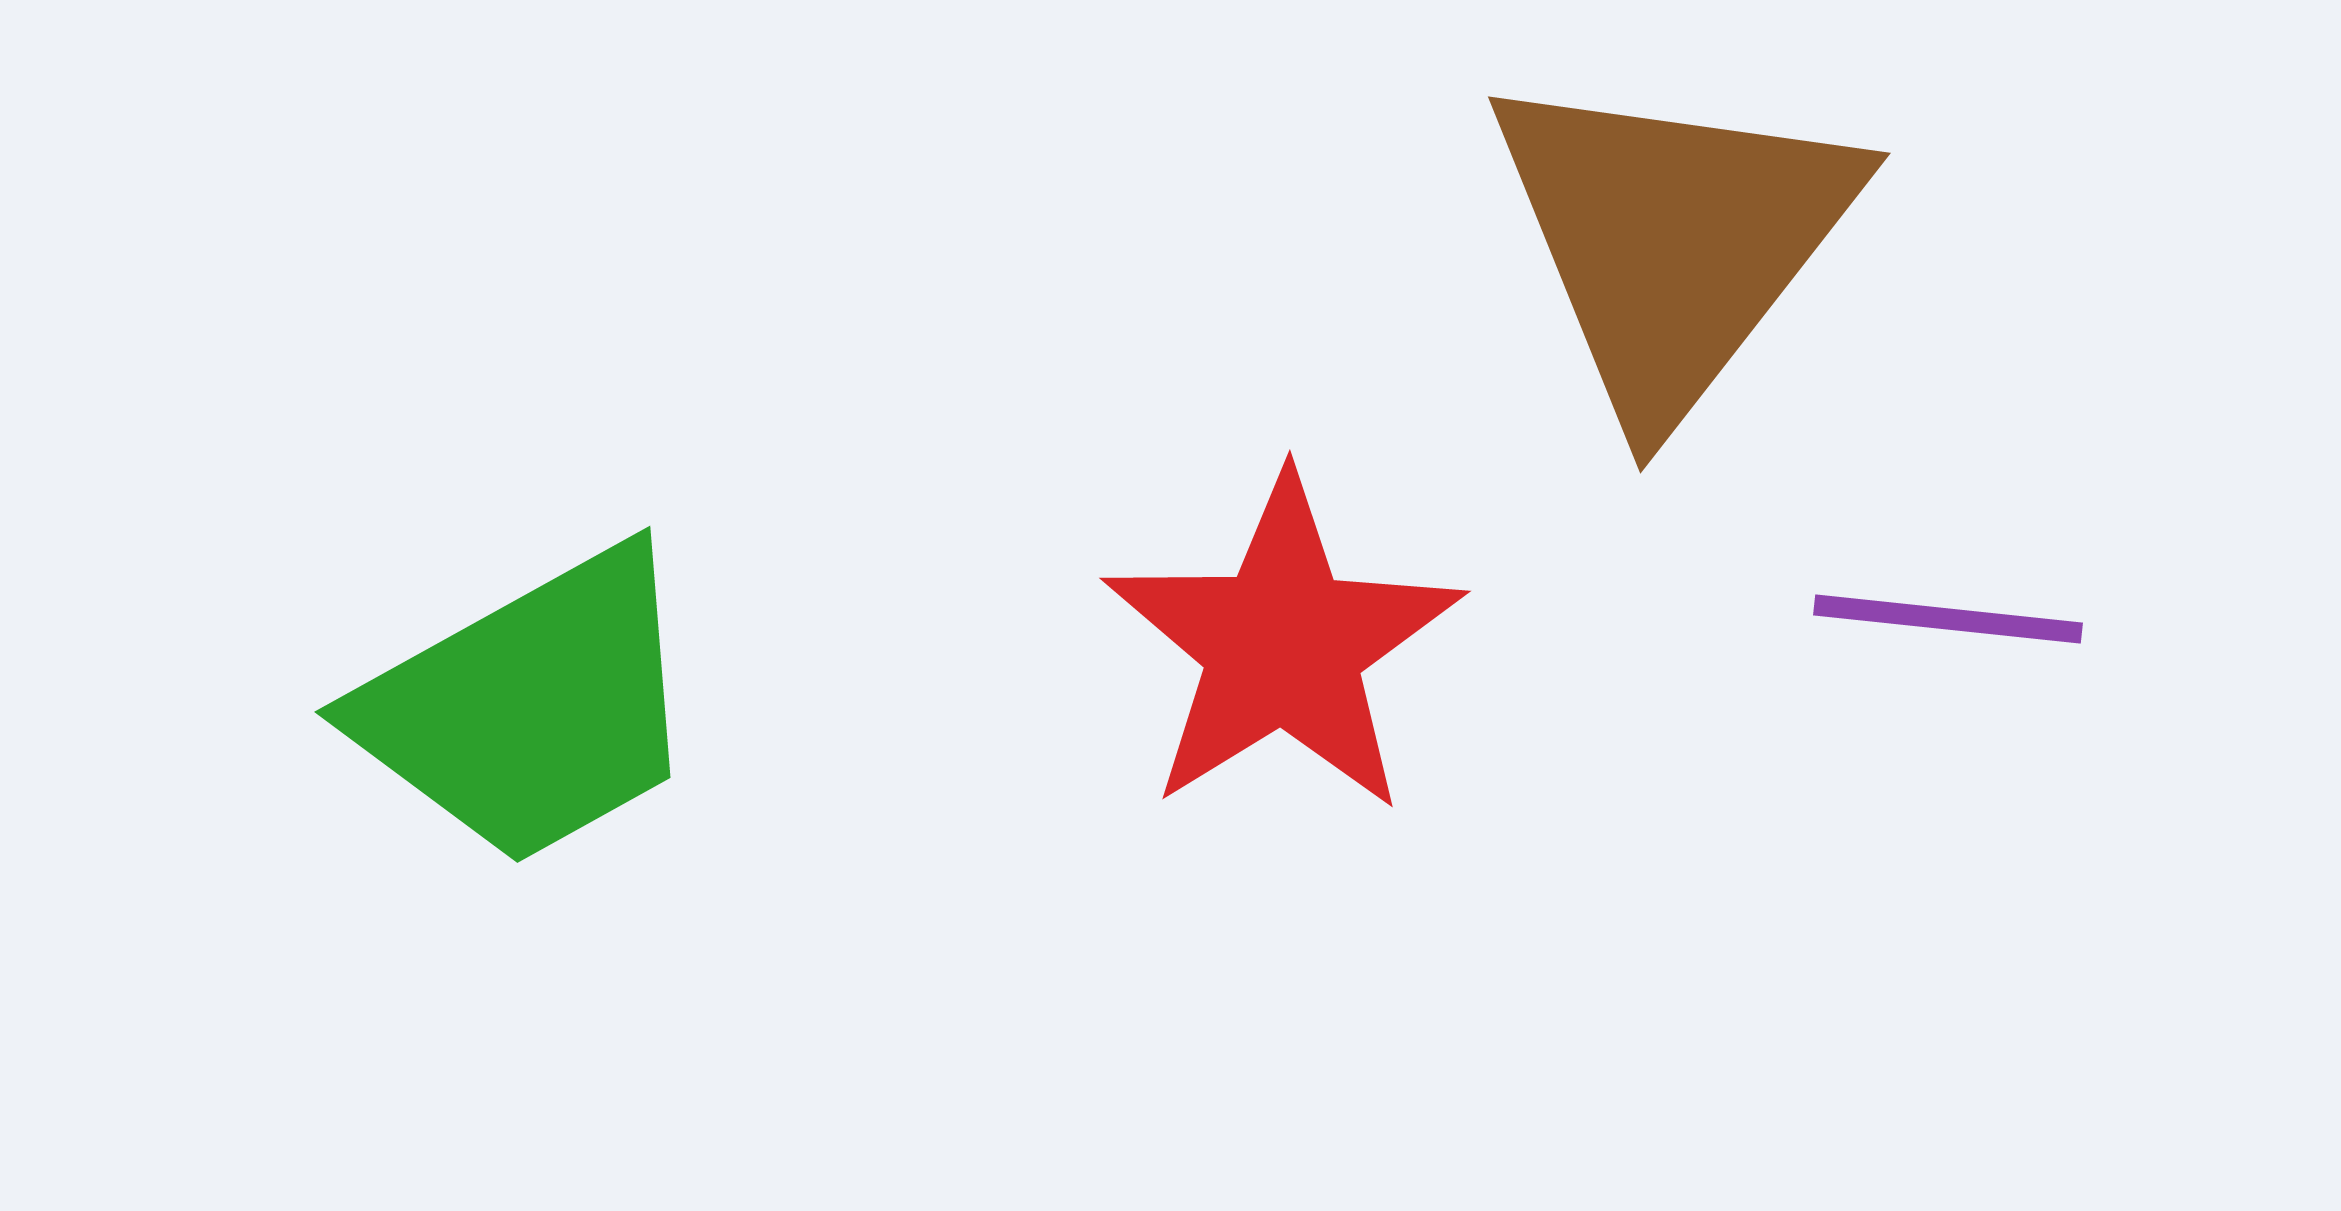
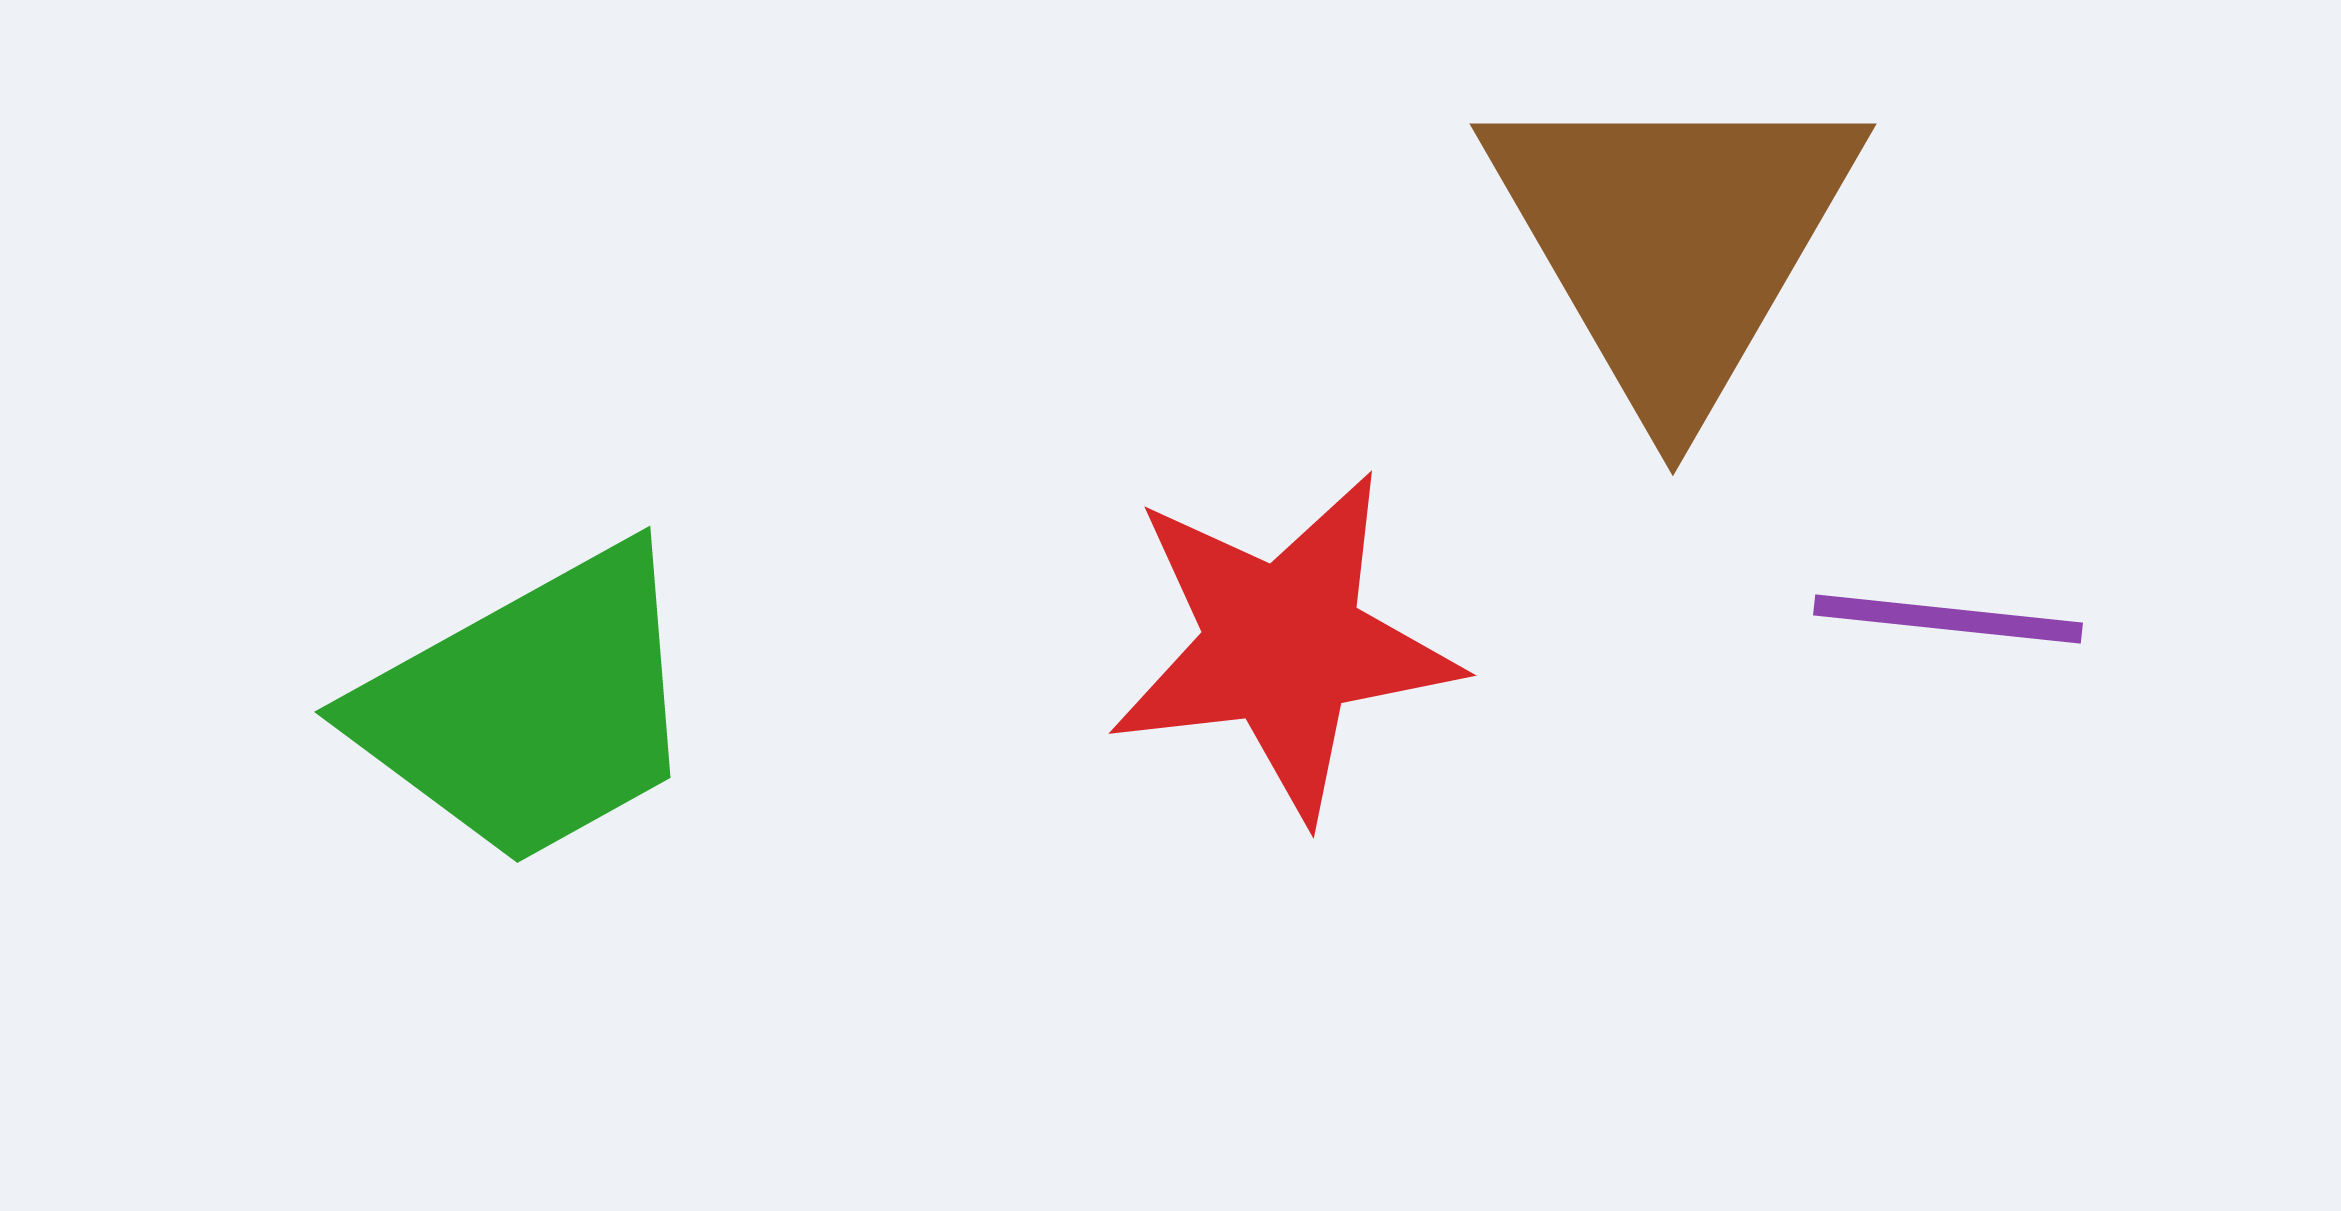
brown triangle: rotated 8 degrees counterclockwise
red star: rotated 25 degrees clockwise
